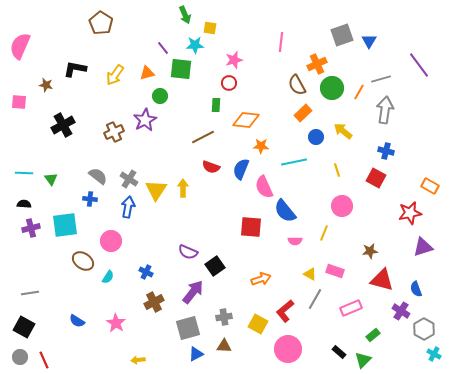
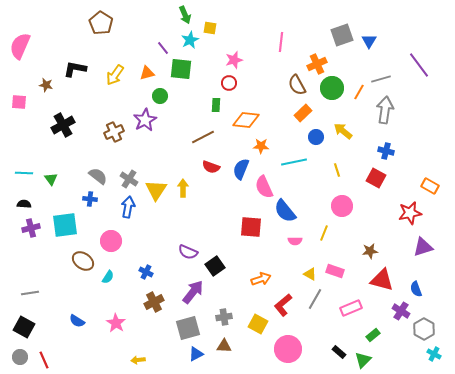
cyan star at (195, 45): moved 5 px left, 5 px up; rotated 24 degrees counterclockwise
red L-shape at (285, 311): moved 2 px left, 6 px up
